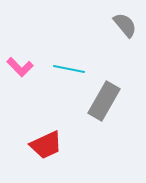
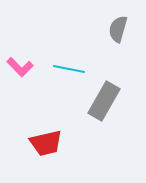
gray semicircle: moved 7 px left, 4 px down; rotated 124 degrees counterclockwise
red trapezoid: moved 2 px up; rotated 12 degrees clockwise
